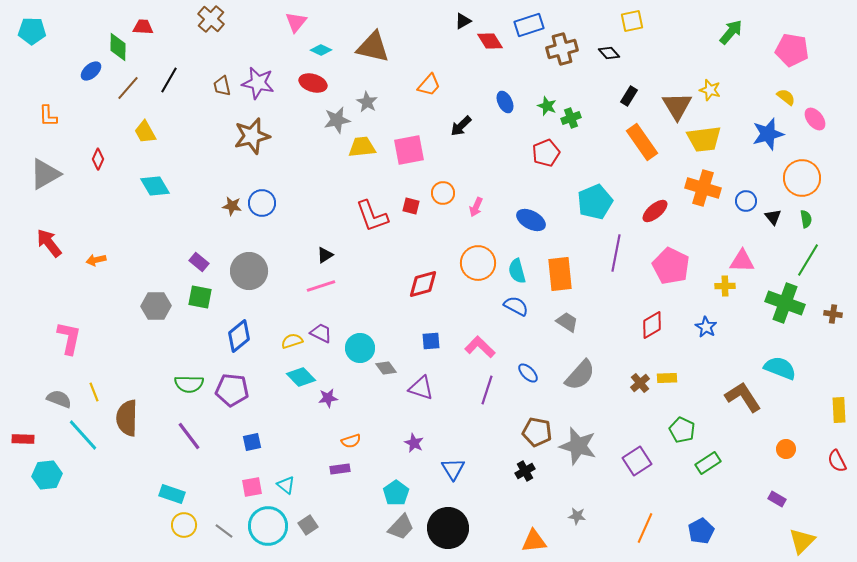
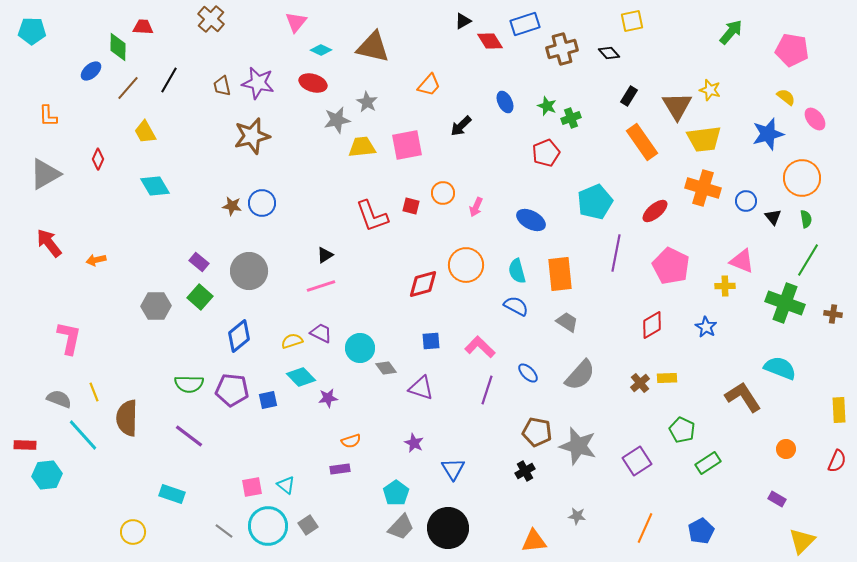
blue rectangle at (529, 25): moved 4 px left, 1 px up
pink square at (409, 150): moved 2 px left, 5 px up
pink triangle at (742, 261): rotated 20 degrees clockwise
orange circle at (478, 263): moved 12 px left, 2 px down
green square at (200, 297): rotated 30 degrees clockwise
purple line at (189, 436): rotated 16 degrees counterclockwise
red rectangle at (23, 439): moved 2 px right, 6 px down
blue square at (252, 442): moved 16 px right, 42 px up
red semicircle at (837, 461): rotated 130 degrees counterclockwise
yellow circle at (184, 525): moved 51 px left, 7 px down
